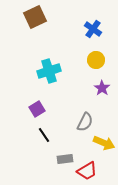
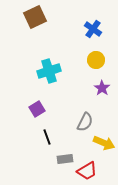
black line: moved 3 px right, 2 px down; rotated 14 degrees clockwise
